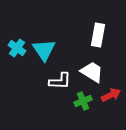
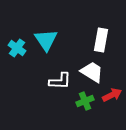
white rectangle: moved 3 px right, 5 px down
cyan triangle: moved 2 px right, 10 px up
red arrow: moved 1 px right
green cross: moved 2 px right
